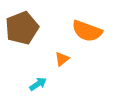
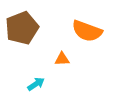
orange triangle: rotated 35 degrees clockwise
cyan arrow: moved 2 px left
